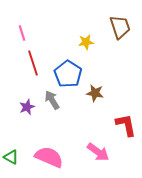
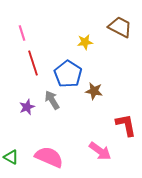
brown trapezoid: rotated 45 degrees counterclockwise
yellow star: moved 1 px left
brown star: moved 1 px left, 2 px up
pink arrow: moved 2 px right, 1 px up
